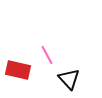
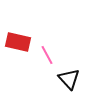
red rectangle: moved 28 px up
